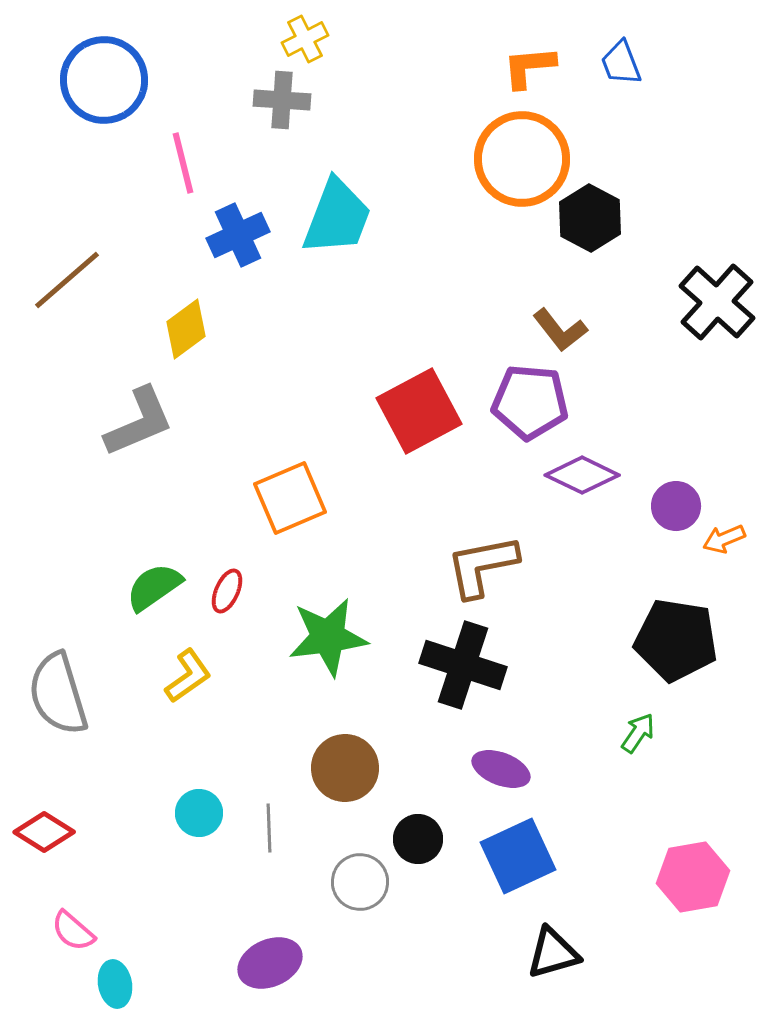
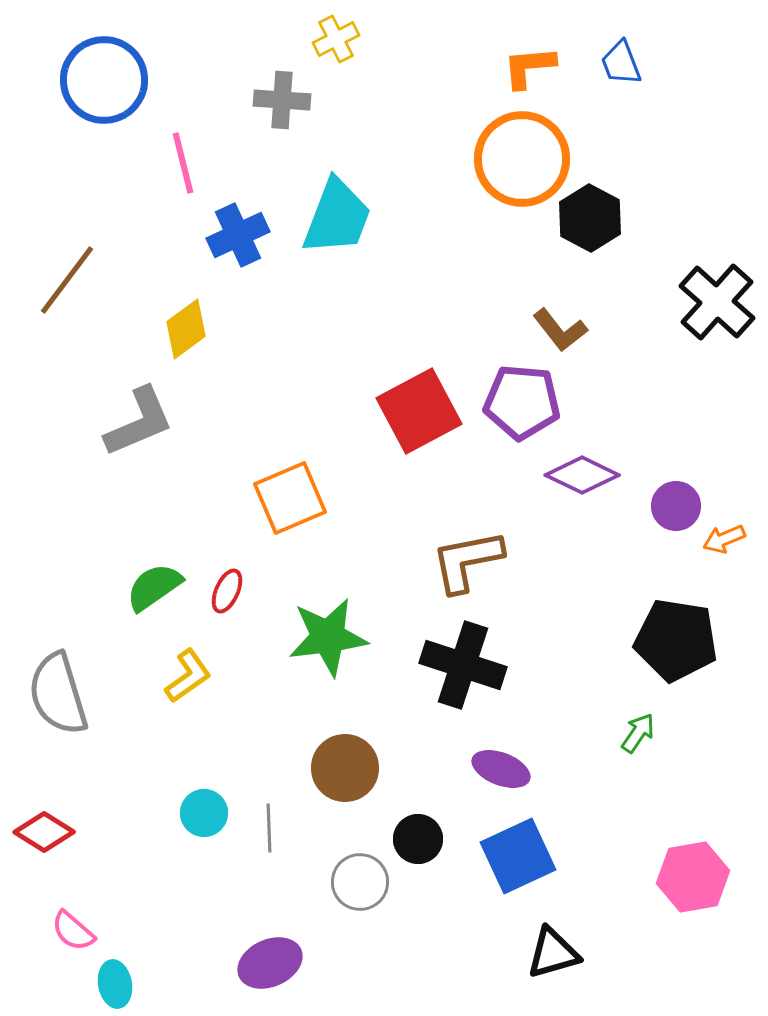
yellow cross at (305, 39): moved 31 px right
brown line at (67, 280): rotated 12 degrees counterclockwise
purple pentagon at (530, 402): moved 8 px left
brown L-shape at (482, 566): moved 15 px left, 5 px up
cyan circle at (199, 813): moved 5 px right
